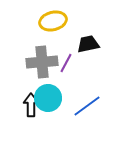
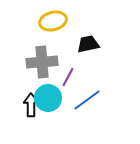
purple line: moved 2 px right, 14 px down
blue line: moved 6 px up
